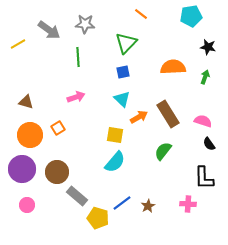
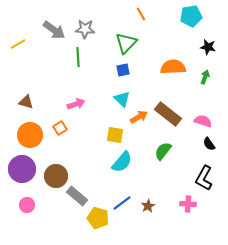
orange line: rotated 24 degrees clockwise
gray star: moved 5 px down
gray arrow: moved 5 px right
blue square: moved 2 px up
pink arrow: moved 7 px down
brown rectangle: rotated 20 degrees counterclockwise
orange square: moved 2 px right
cyan semicircle: moved 7 px right
brown circle: moved 1 px left, 4 px down
black L-shape: rotated 30 degrees clockwise
